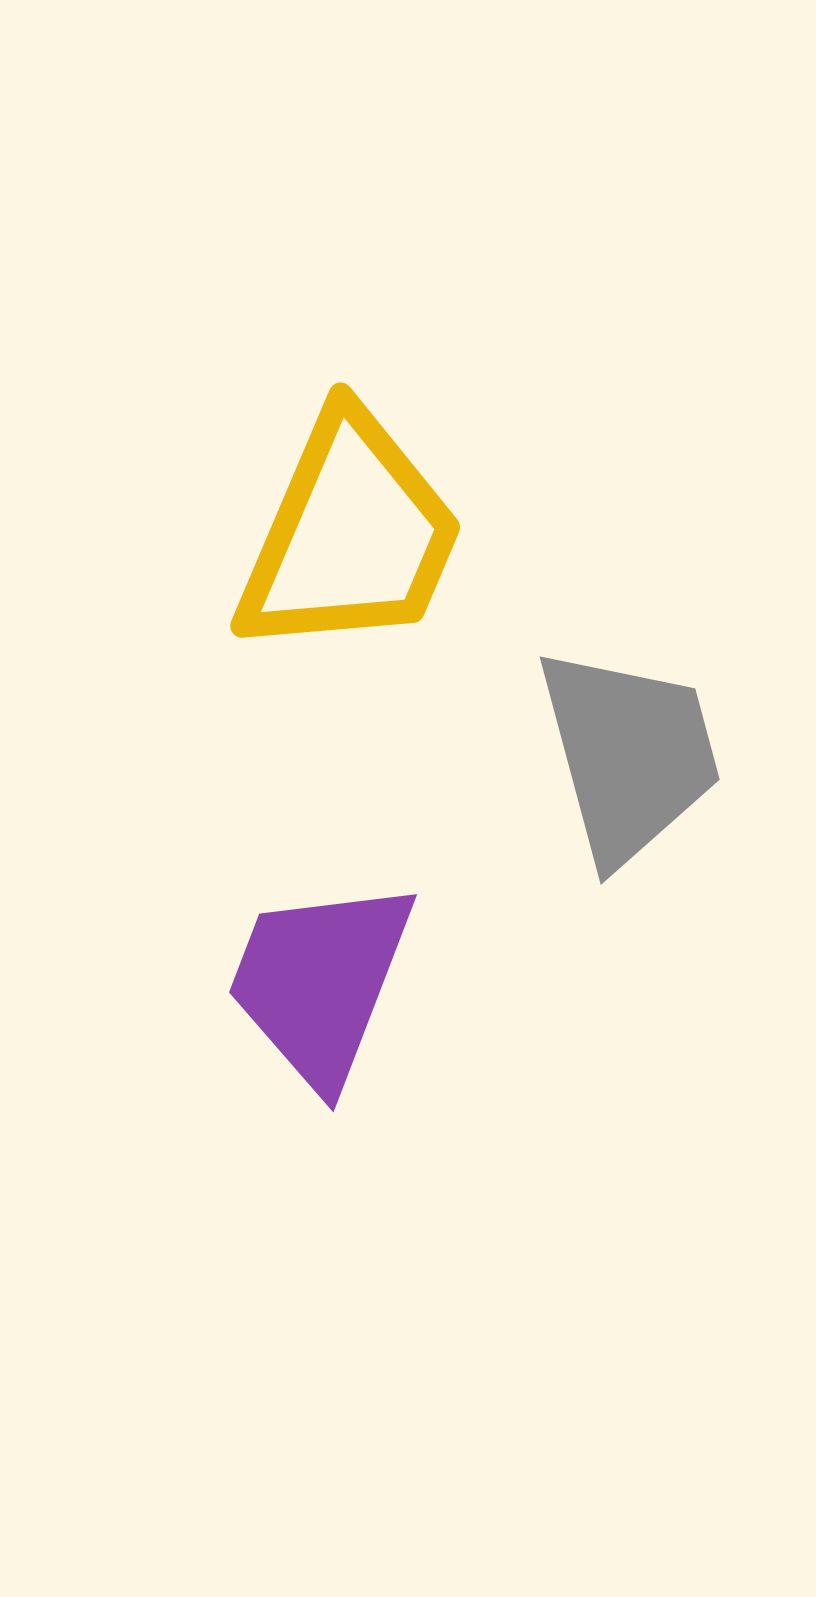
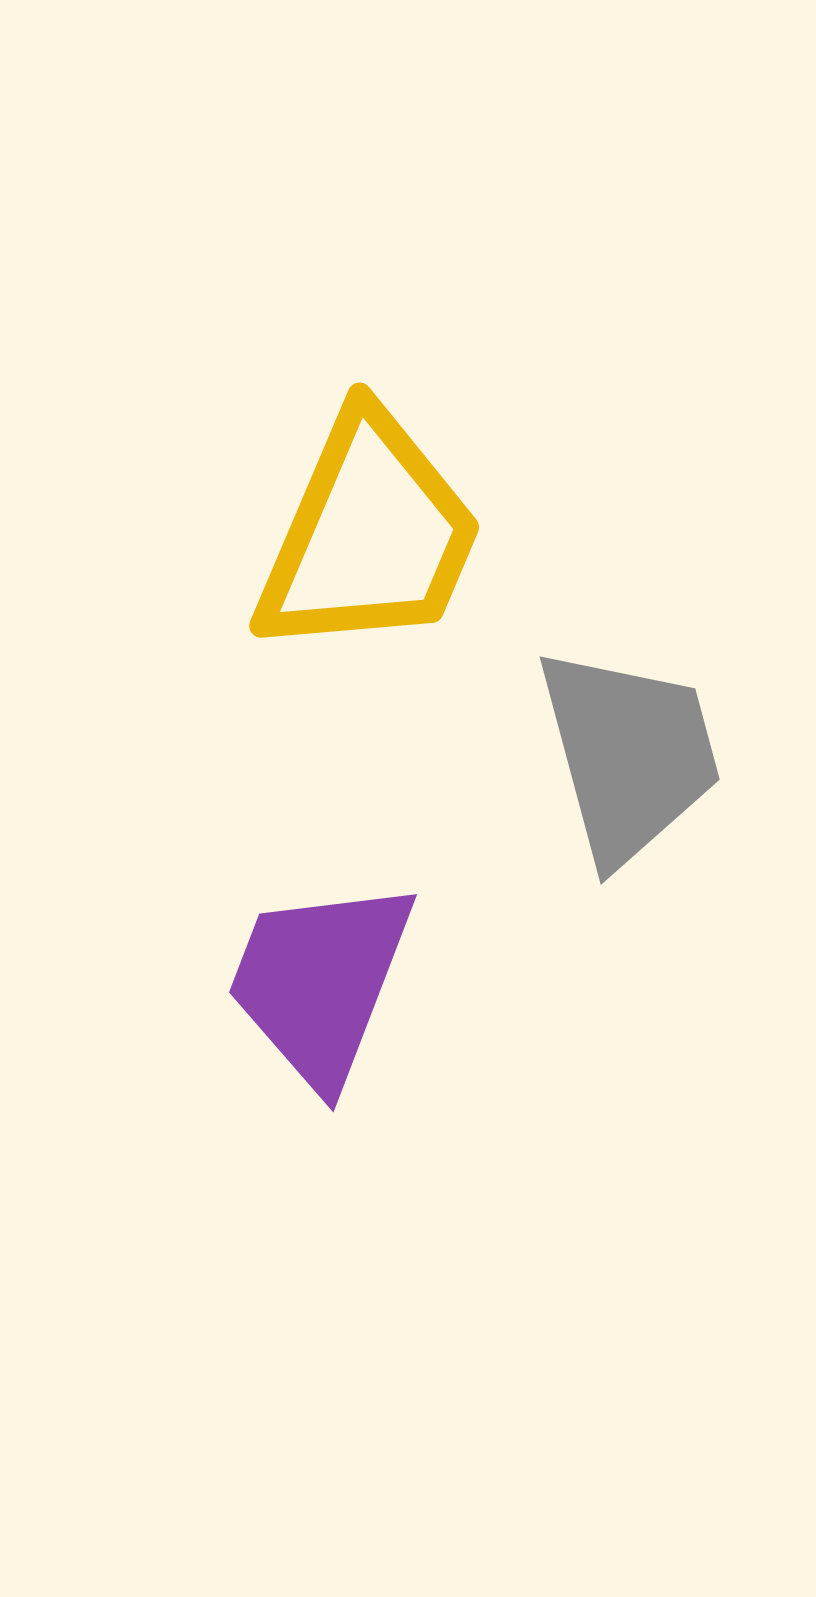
yellow trapezoid: moved 19 px right
